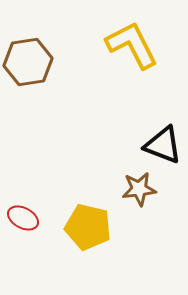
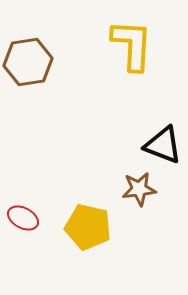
yellow L-shape: rotated 30 degrees clockwise
